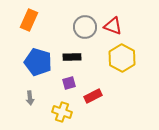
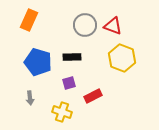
gray circle: moved 2 px up
yellow hexagon: rotated 8 degrees counterclockwise
